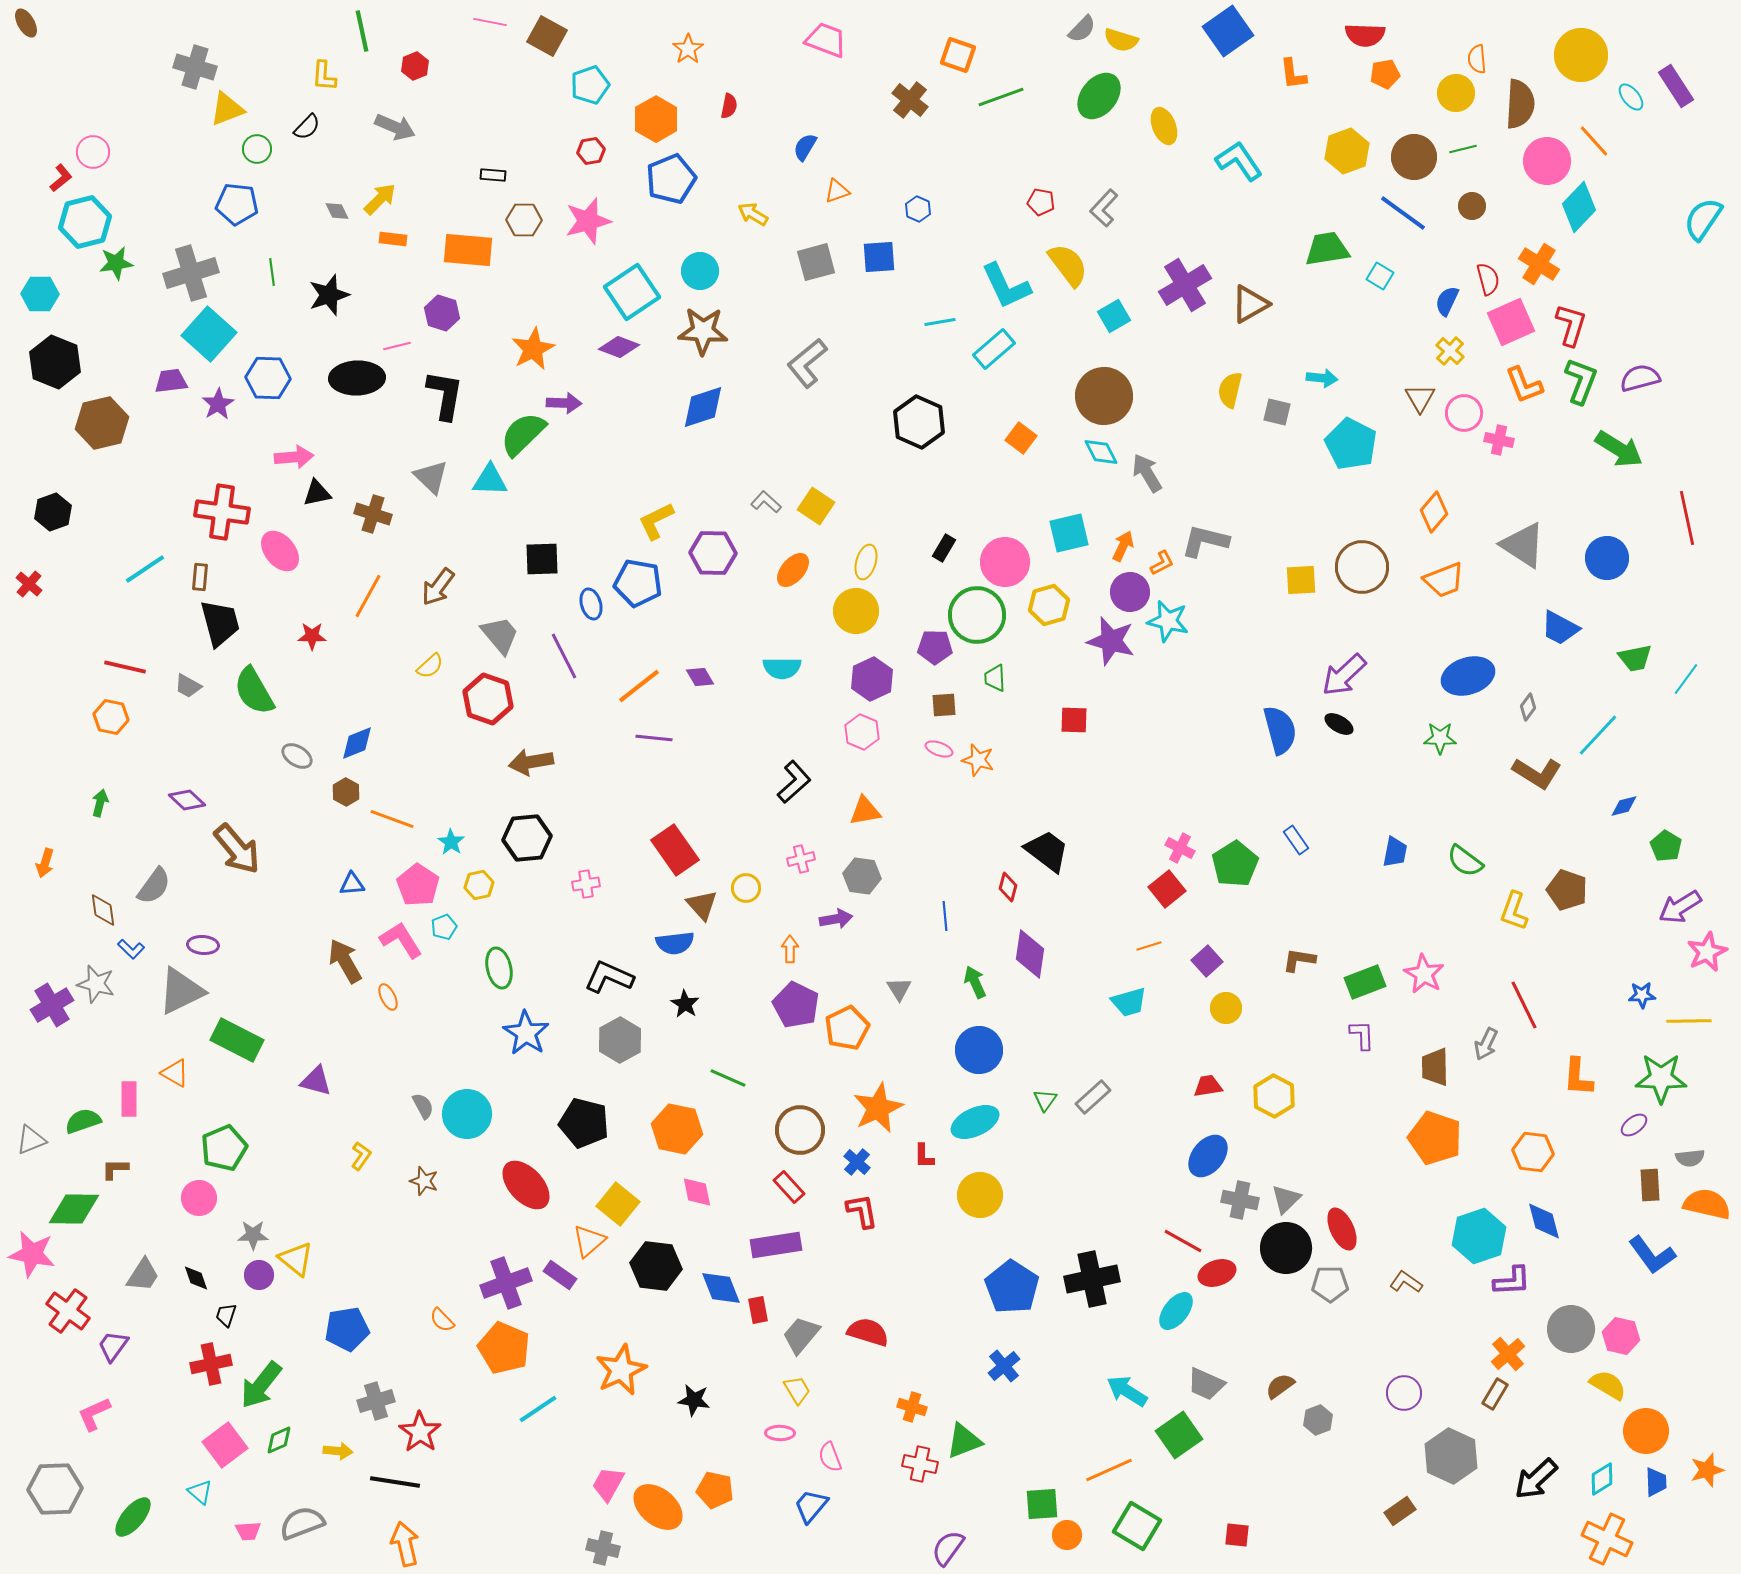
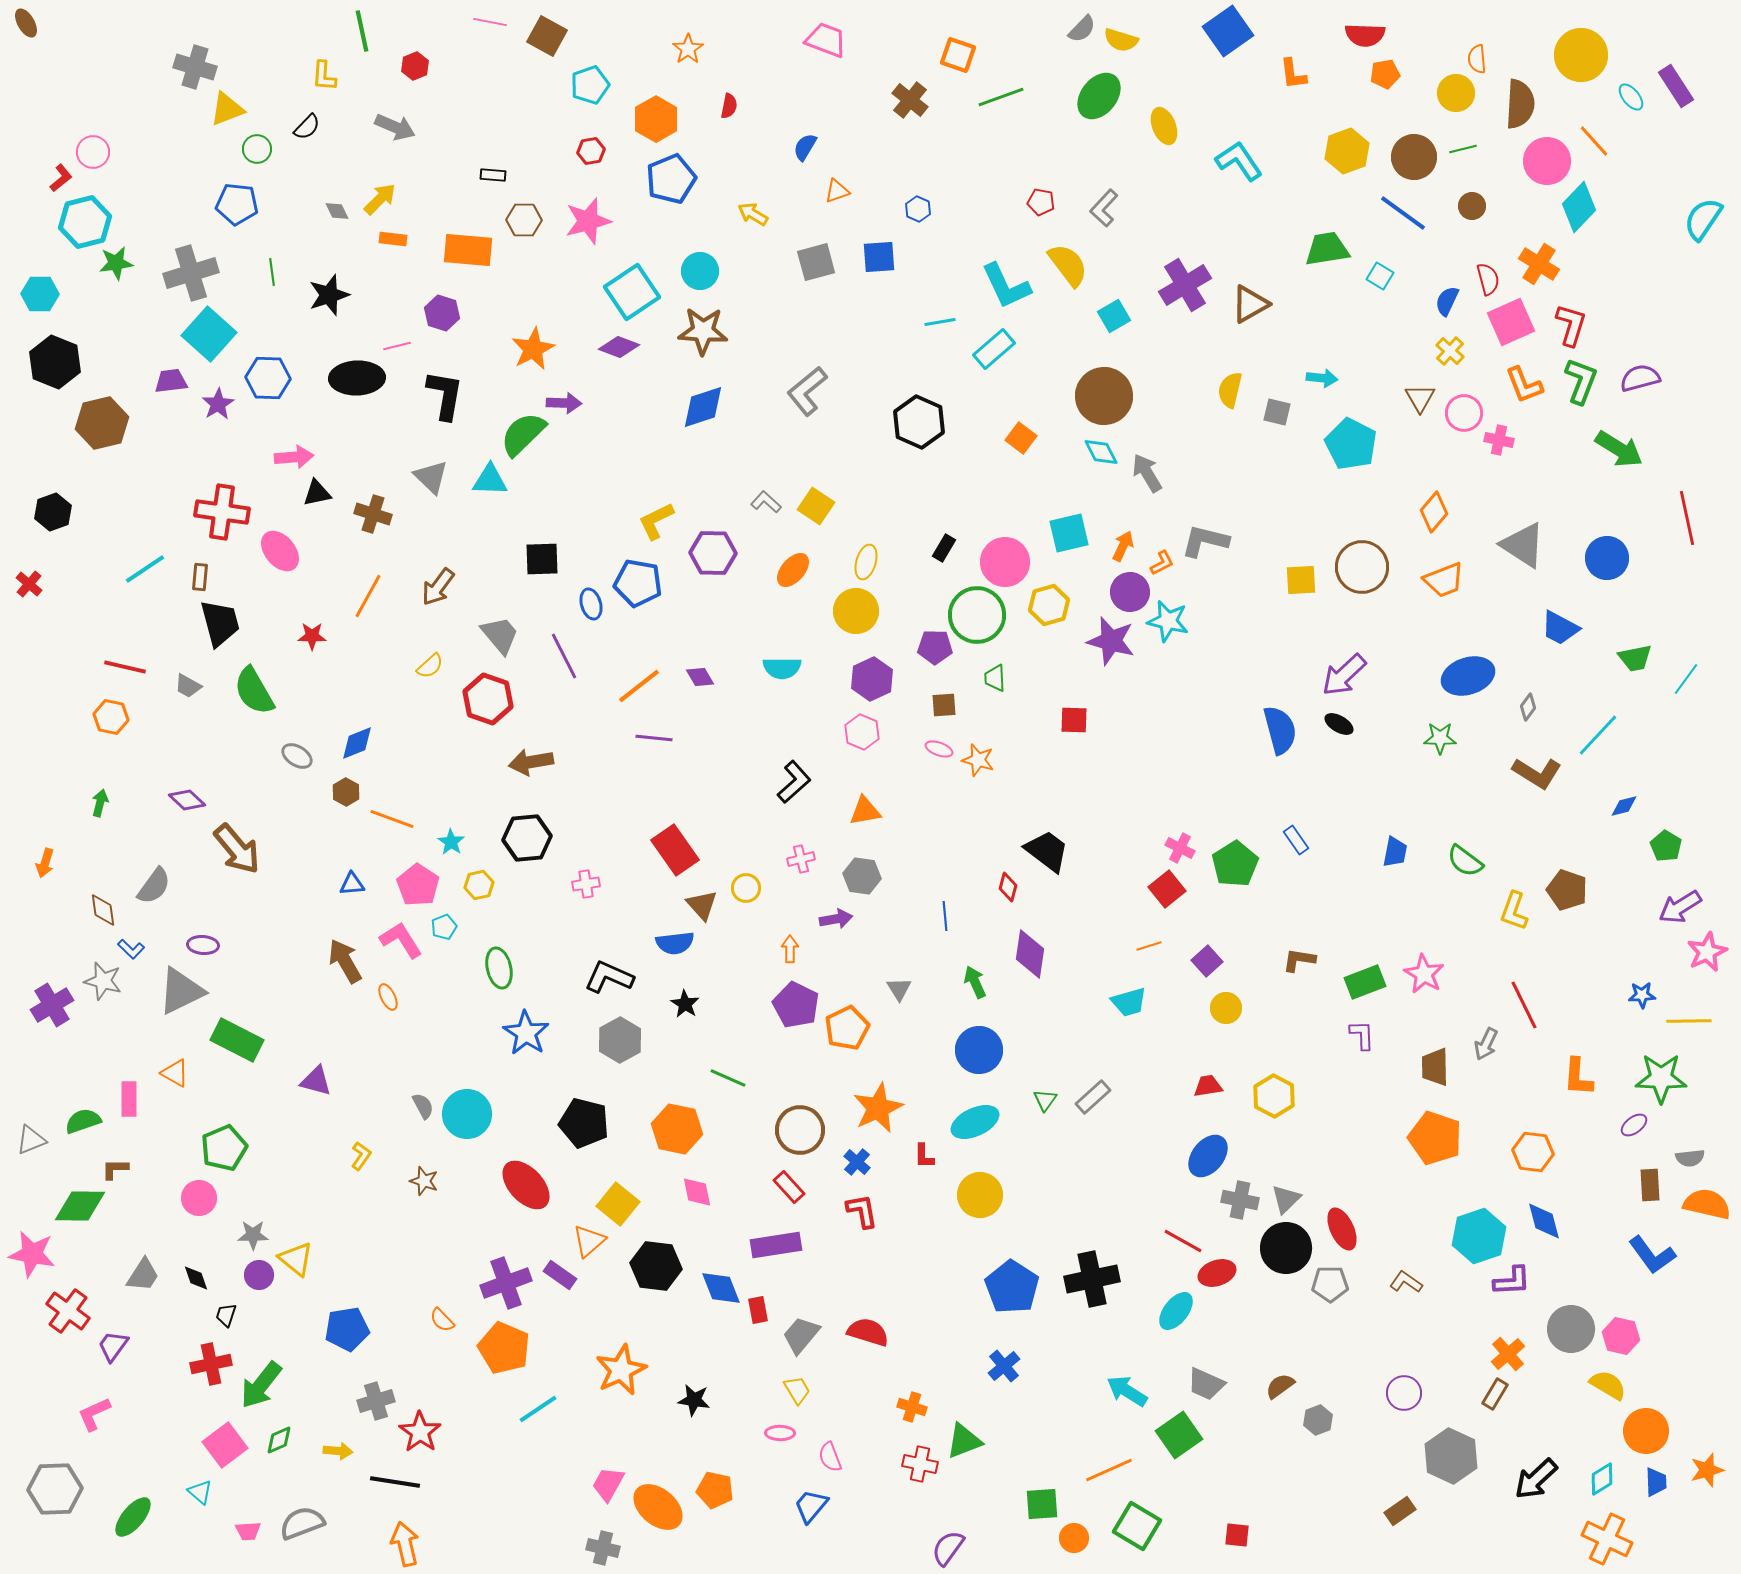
gray L-shape at (807, 363): moved 28 px down
gray star at (96, 984): moved 7 px right, 3 px up
green diamond at (74, 1209): moved 6 px right, 3 px up
orange circle at (1067, 1535): moved 7 px right, 3 px down
